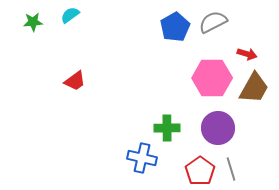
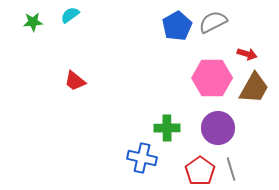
blue pentagon: moved 2 px right, 1 px up
red trapezoid: rotated 75 degrees clockwise
